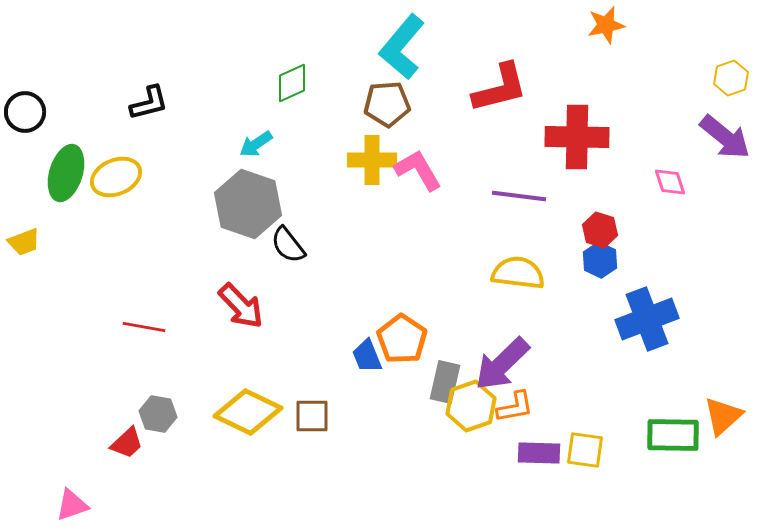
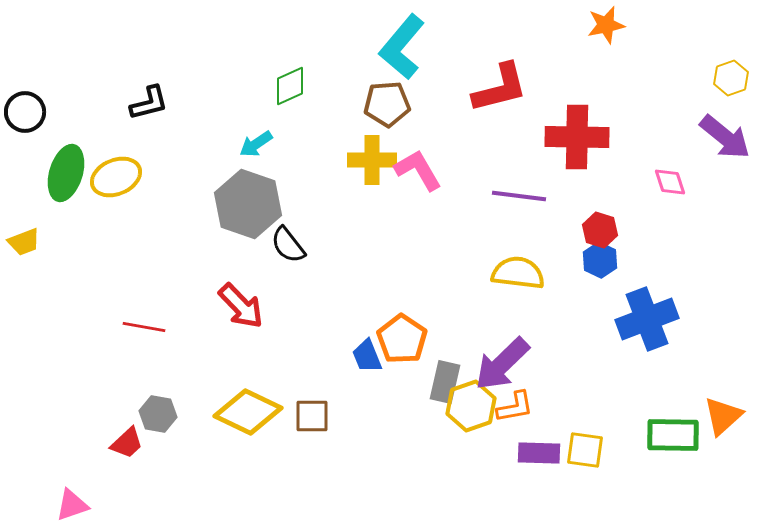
green diamond at (292, 83): moved 2 px left, 3 px down
